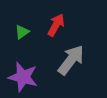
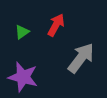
gray arrow: moved 10 px right, 2 px up
